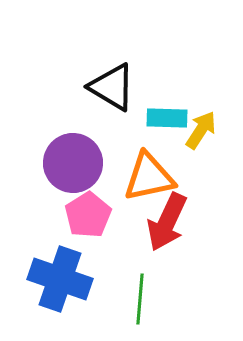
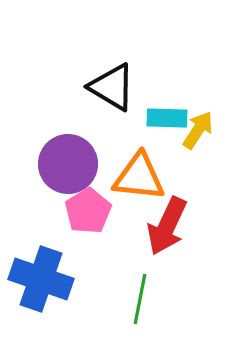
yellow arrow: moved 3 px left
purple circle: moved 5 px left, 1 px down
orange triangle: moved 10 px left; rotated 18 degrees clockwise
pink pentagon: moved 4 px up
red arrow: moved 4 px down
blue cross: moved 19 px left
green line: rotated 6 degrees clockwise
